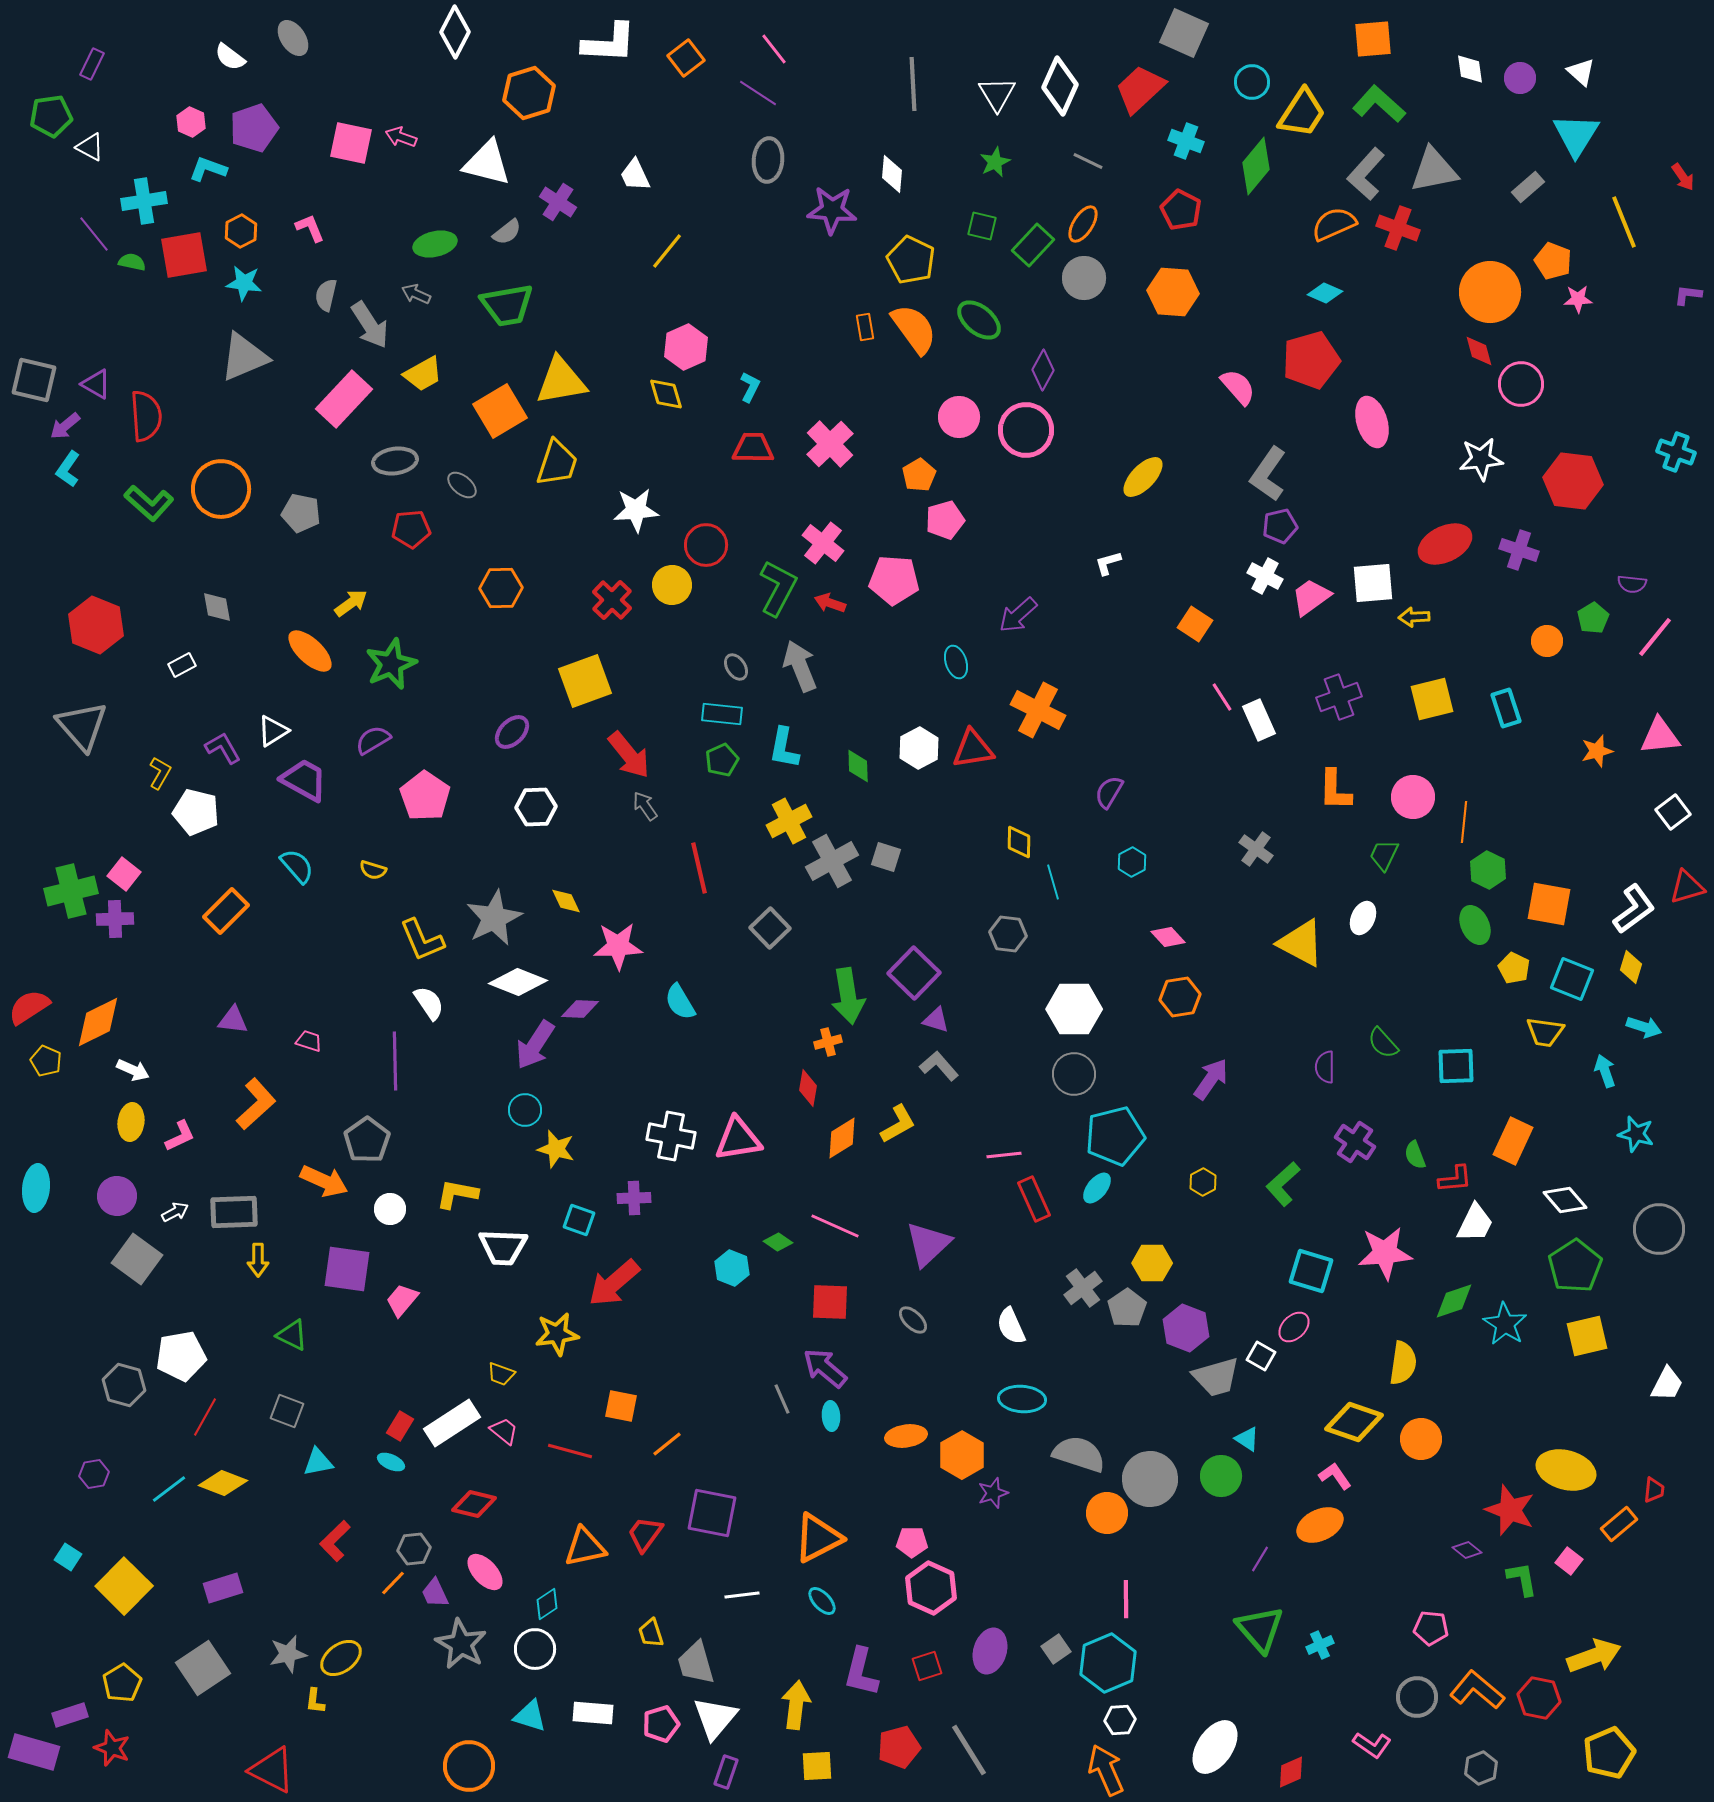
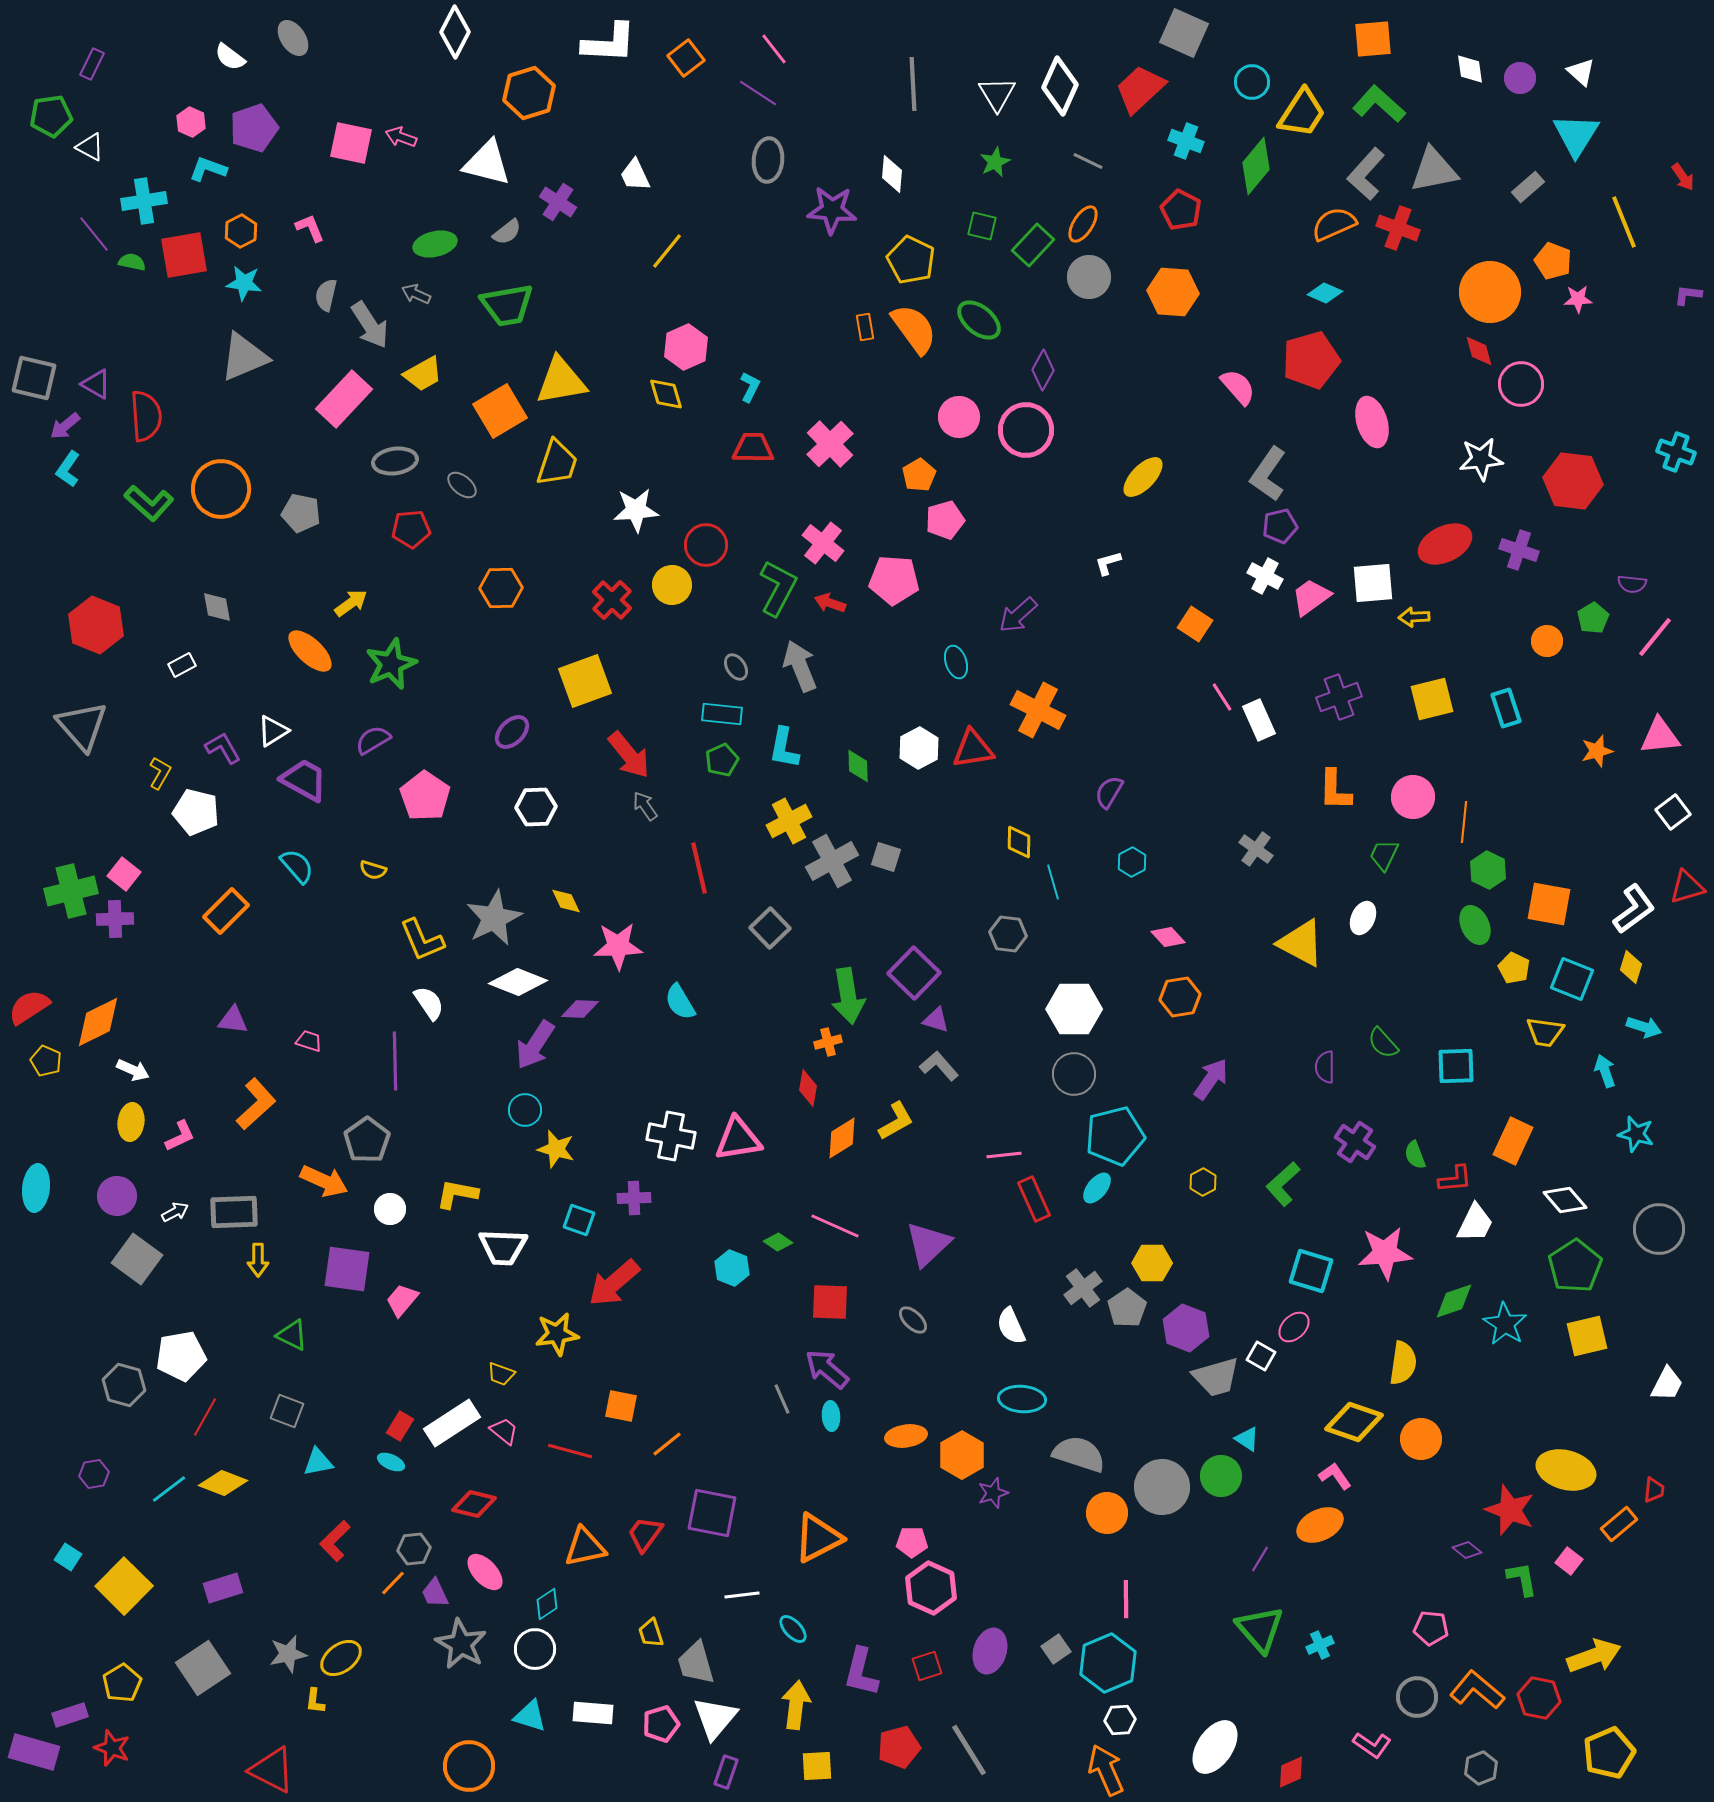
gray circle at (1084, 278): moved 5 px right, 1 px up
gray square at (34, 380): moved 2 px up
yellow L-shape at (898, 1124): moved 2 px left, 3 px up
purple arrow at (825, 1368): moved 2 px right, 1 px down
gray circle at (1150, 1479): moved 12 px right, 8 px down
cyan ellipse at (822, 1601): moved 29 px left, 28 px down
